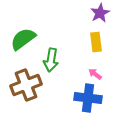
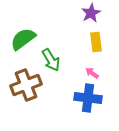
purple star: moved 9 px left
green arrow: rotated 40 degrees counterclockwise
pink arrow: moved 3 px left, 1 px up
